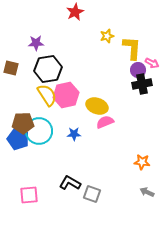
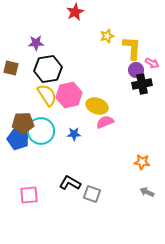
purple circle: moved 2 px left
pink hexagon: moved 3 px right
cyan circle: moved 2 px right
